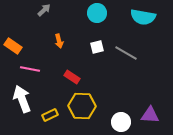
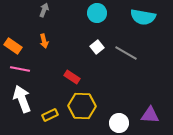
gray arrow: rotated 24 degrees counterclockwise
orange arrow: moved 15 px left
white square: rotated 24 degrees counterclockwise
pink line: moved 10 px left
white circle: moved 2 px left, 1 px down
